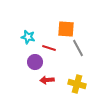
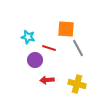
purple circle: moved 2 px up
